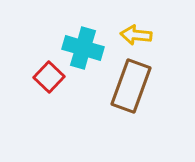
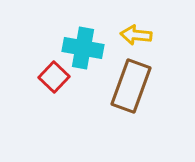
cyan cross: rotated 6 degrees counterclockwise
red square: moved 5 px right
